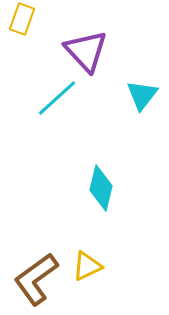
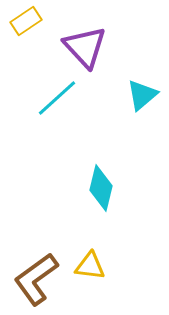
yellow rectangle: moved 4 px right, 2 px down; rotated 36 degrees clockwise
purple triangle: moved 1 px left, 4 px up
cyan triangle: rotated 12 degrees clockwise
yellow triangle: moved 3 px right; rotated 32 degrees clockwise
